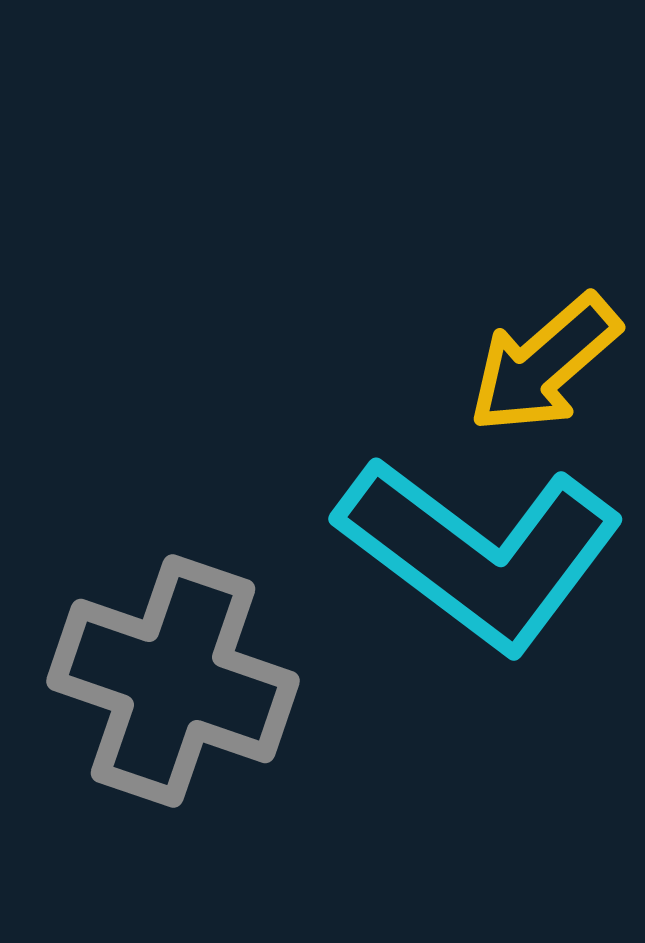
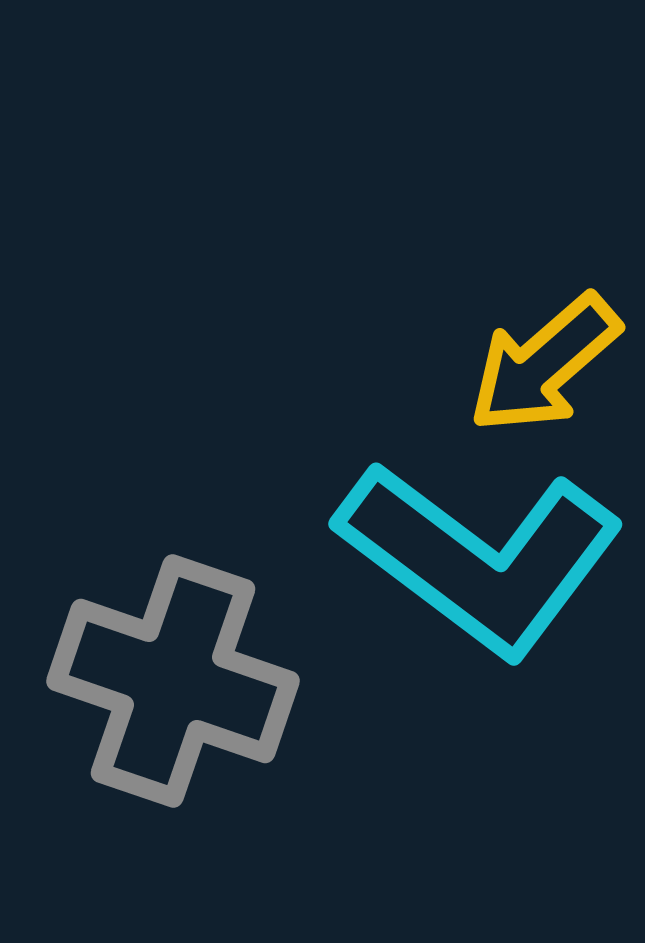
cyan L-shape: moved 5 px down
